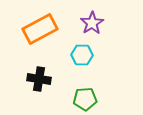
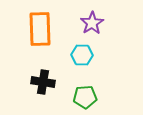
orange rectangle: rotated 64 degrees counterclockwise
black cross: moved 4 px right, 3 px down
green pentagon: moved 2 px up
